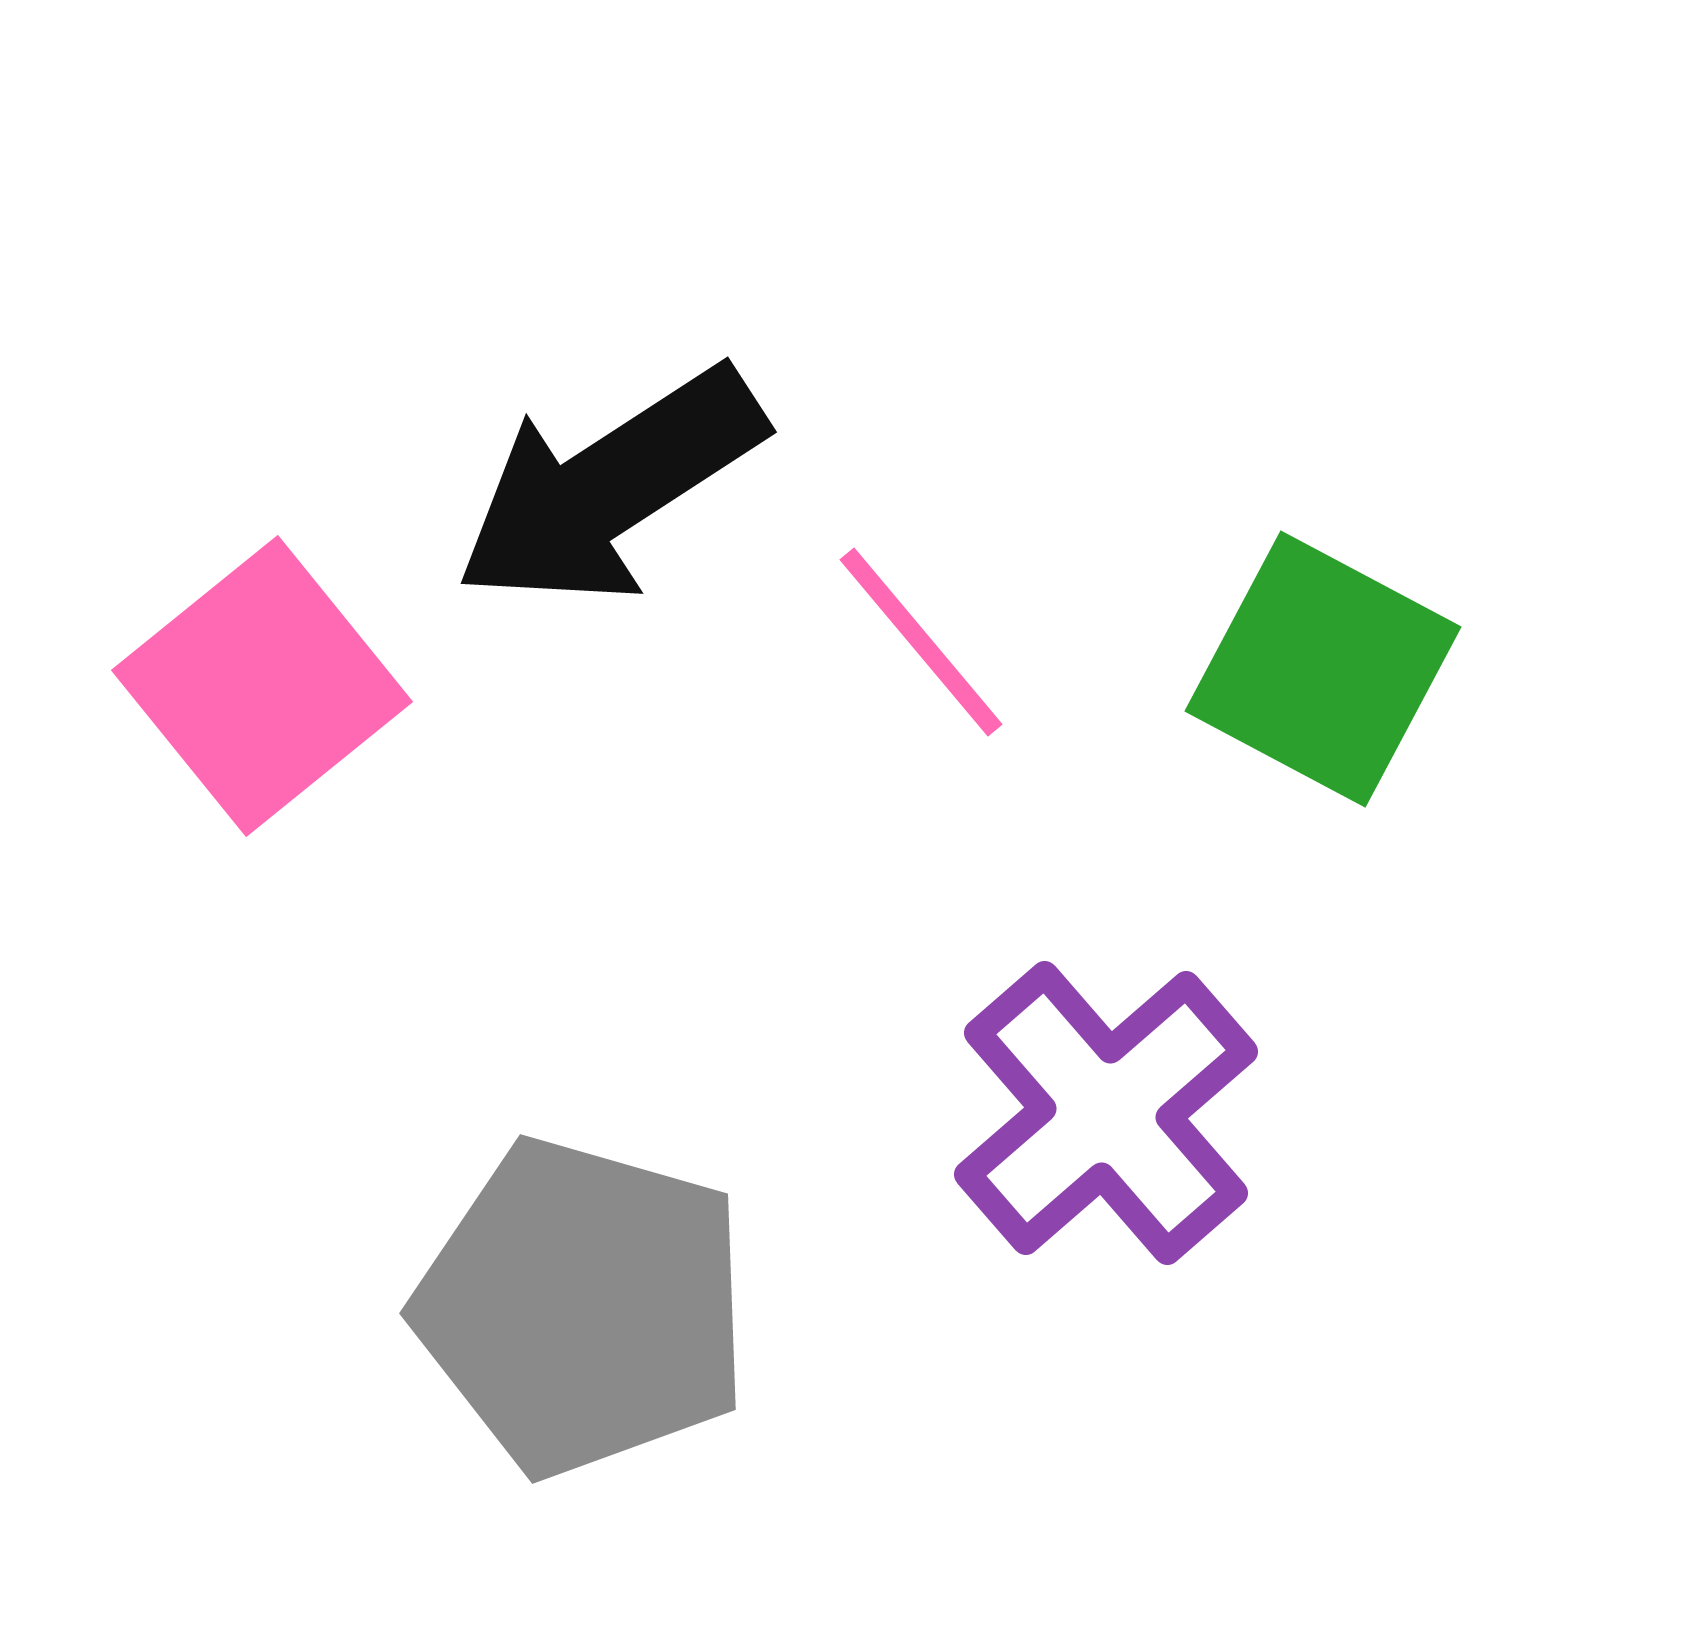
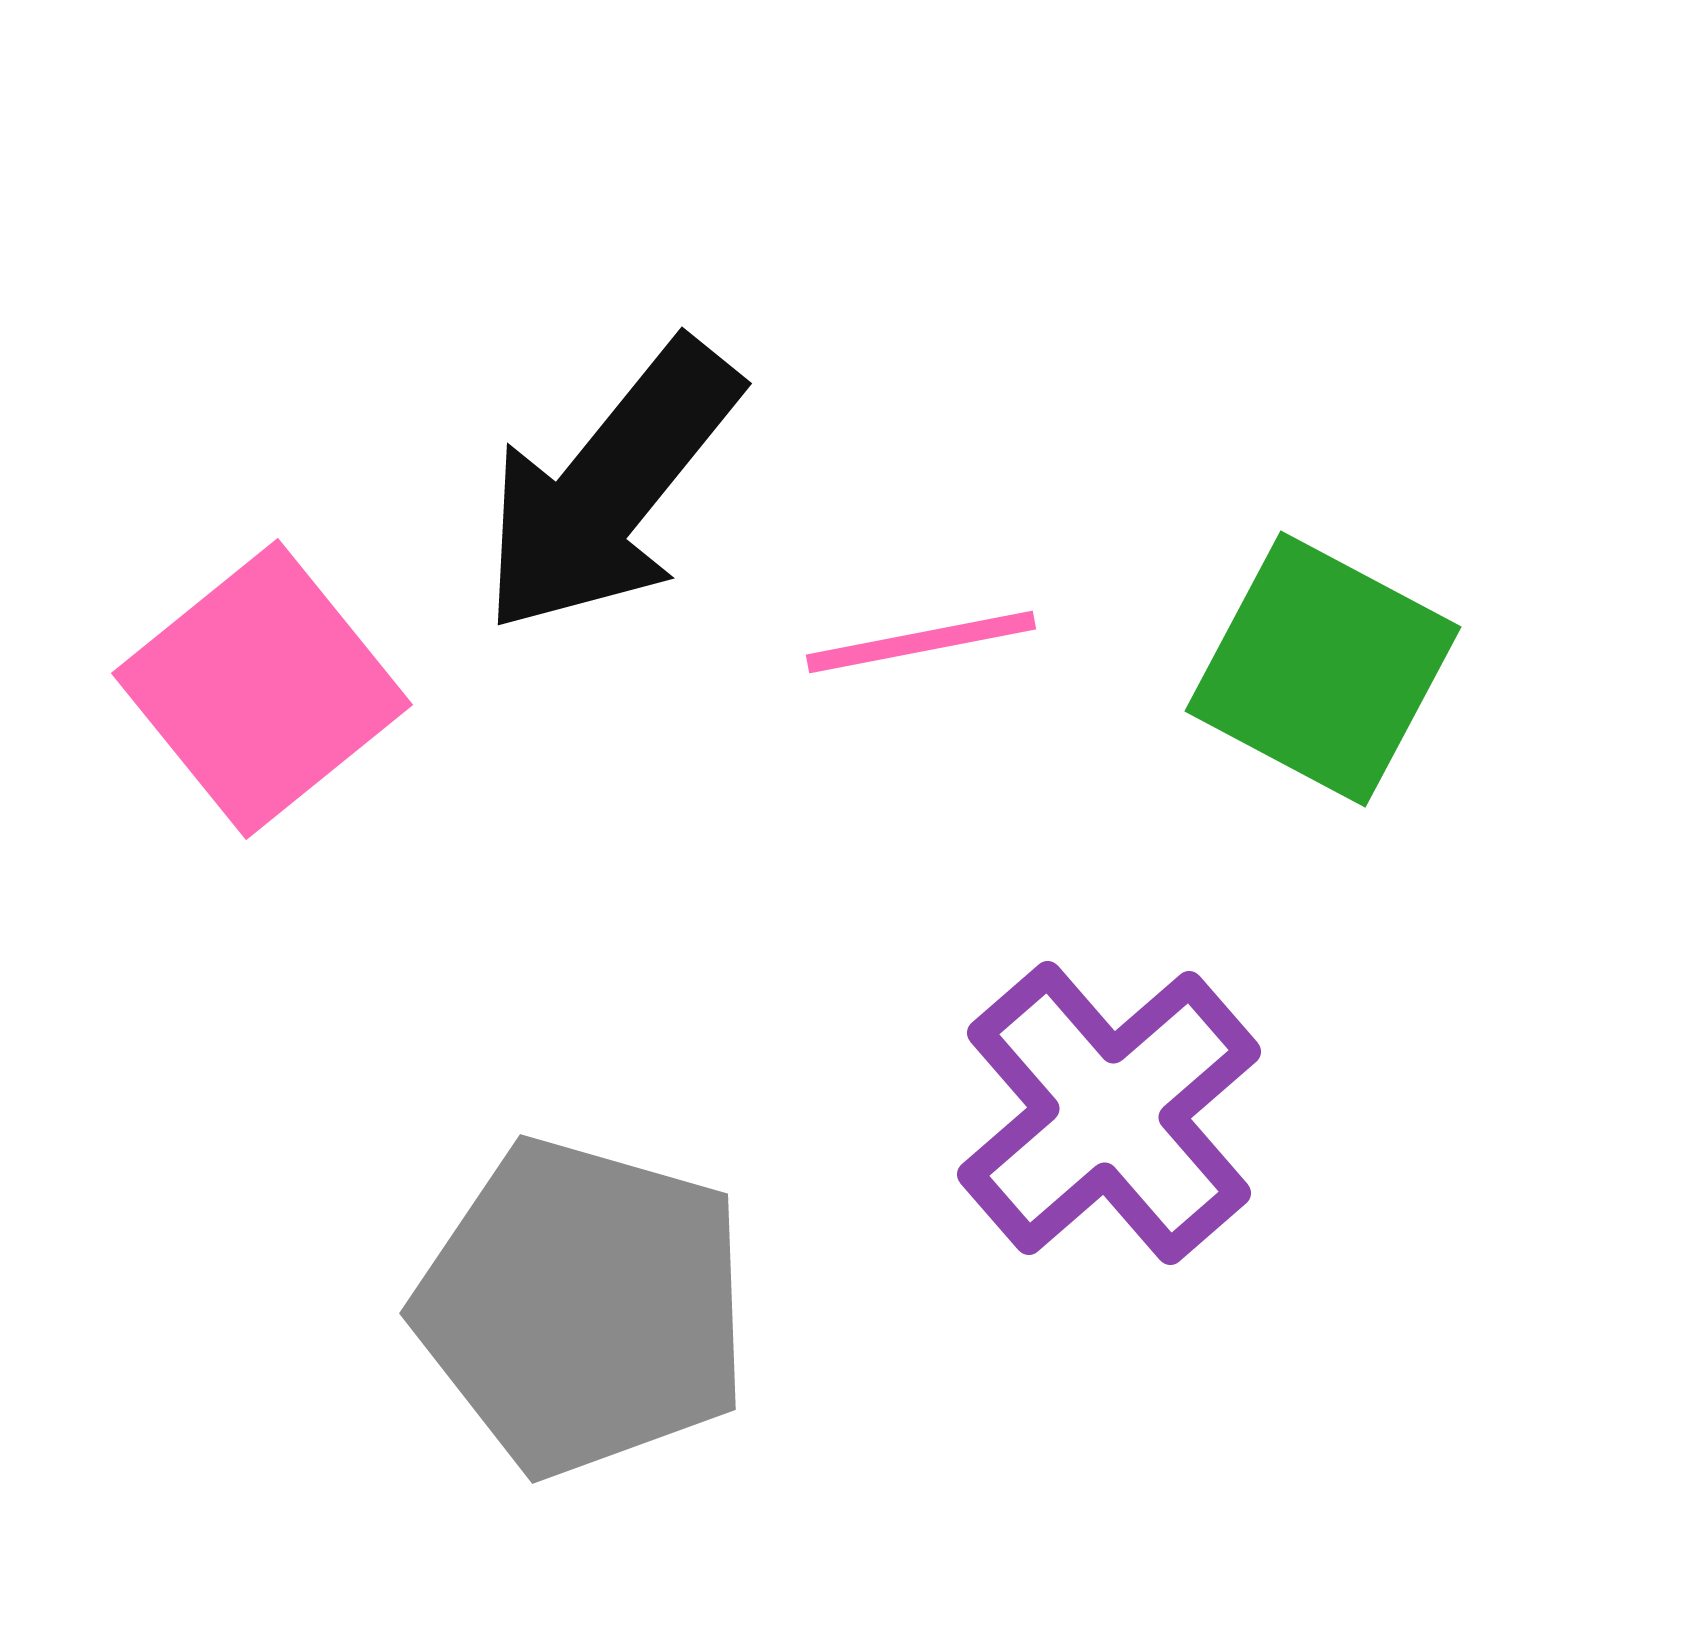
black arrow: rotated 18 degrees counterclockwise
pink line: rotated 61 degrees counterclockwise
pink square: moved 3 px down
purple cross: moved 3 px right
